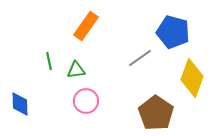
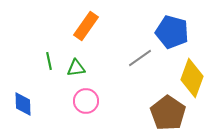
blue pentagon: moved 1 px left
green triangle: moved 2 px up
blue diamond: moved 3 px right
brown pentagon: moved 12 px right
